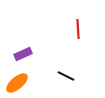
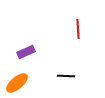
purple rectangle: moved 3 px right, 2 px up
black line: rotated 24 degrees counterclockwise
